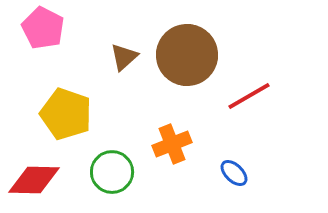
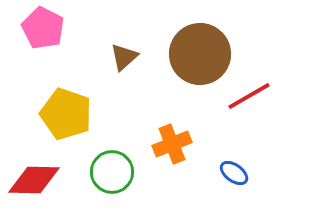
brown circle: moved 13 px right, 1 px up
blue ellipse: rotated 8 degrees counterclockwise
